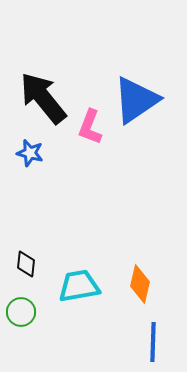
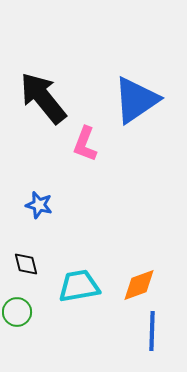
pink L-shape: moved 5 px left, 17 px down
blue star: moved 9 px right, 52 px down
black diamond: rotated 20 degrees counterclockwise
orange diamond: moved 1 px left, 1 px down; rotated 57 degrees clockwise
green circle: moved 4 px left
blue line: moved 1 px left, 11 px up
